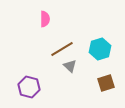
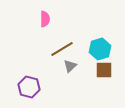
gray triangle: rotated 32 degrees clockwise
brown square: moved 2 px left, 13 px up; rotated 18 degrees clockwise
